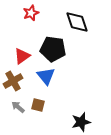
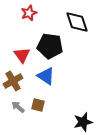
red star: moved 2 px left
black pentagon: moved 3 px left, 3 px up
red triangle: moved 1 px up; rotated 30 degrees counterclockwise
blue triangle: rotated 18 degrees counterclockwise
black star: moved 2 px right
